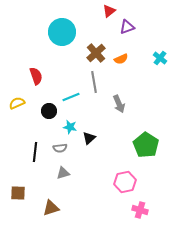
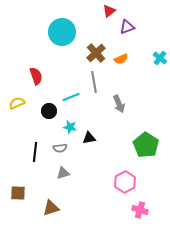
black triangle: rotated 32 degrees clockwise
pink hexagon: rotated 15 degrees counterclockwise
